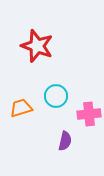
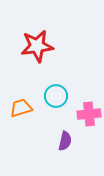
red star: rotated 28 degrees counterclockwise
